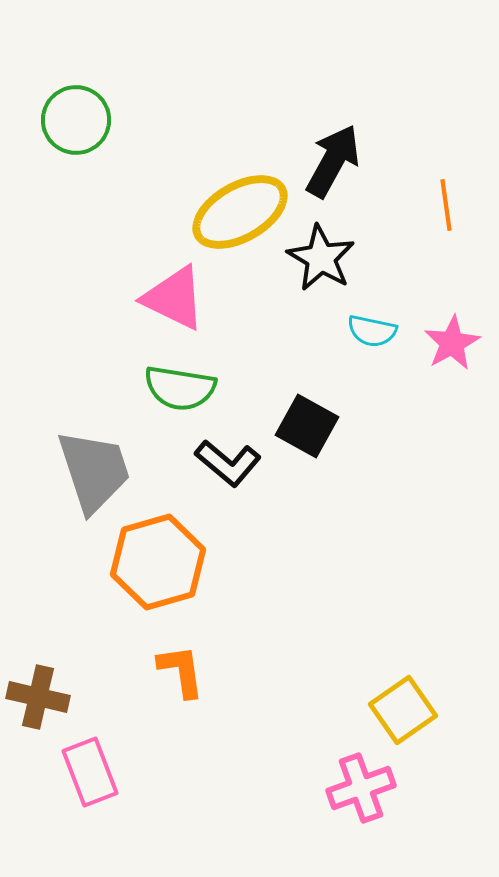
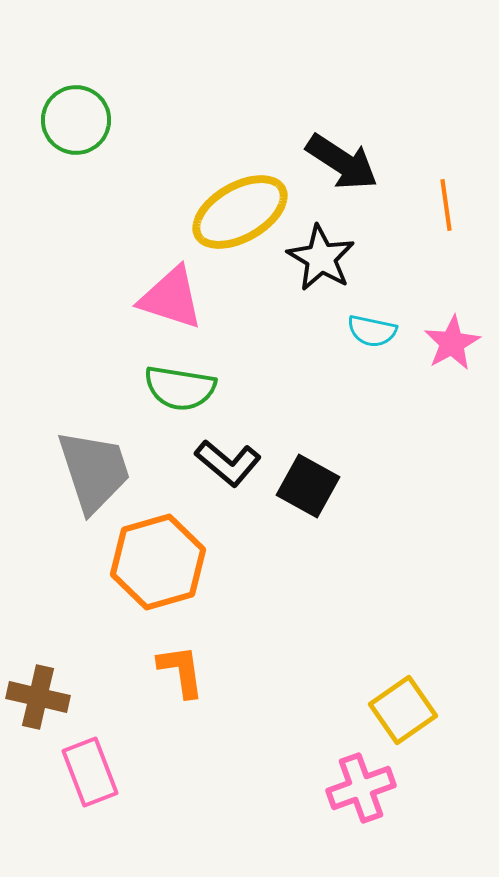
black arrow: moved 9 px right, 1 px down; rotated 94 degrees clockwise
pink triangle: moved 3 px left; rotated 8 degrees counterclockwise
black square: moved 1 px right, 60 px down
